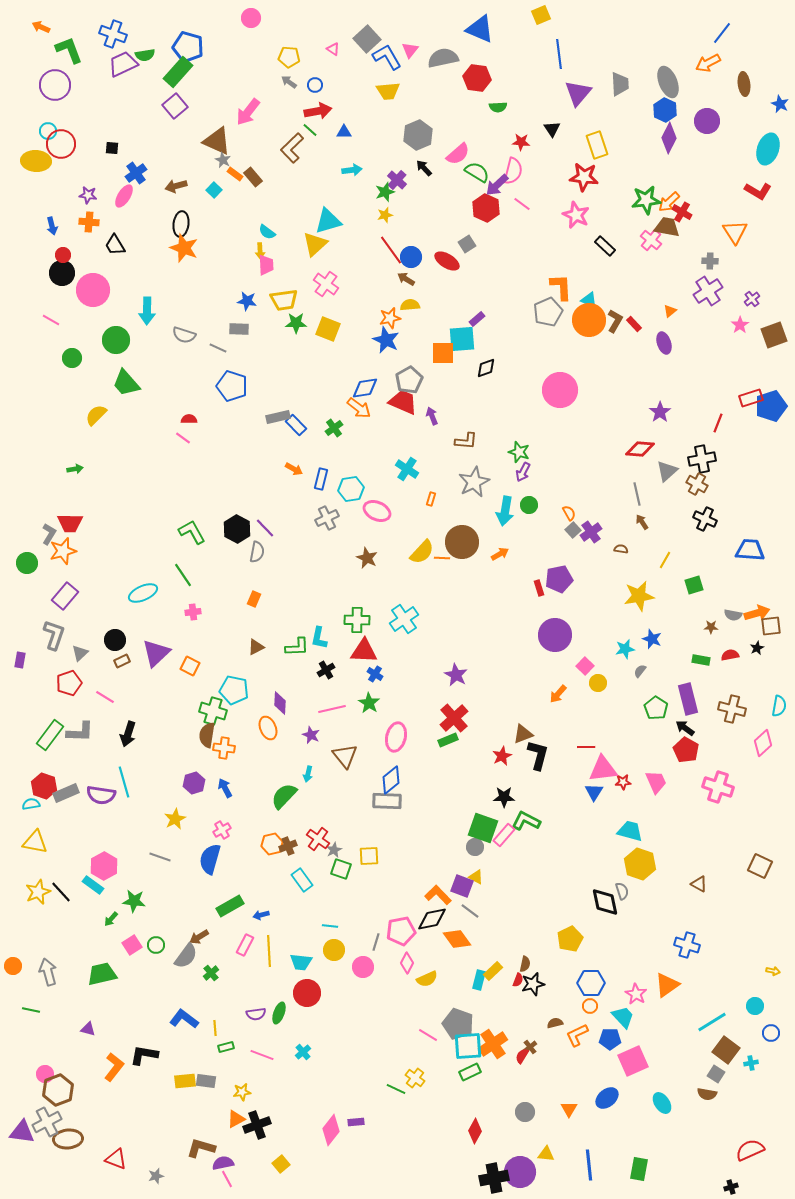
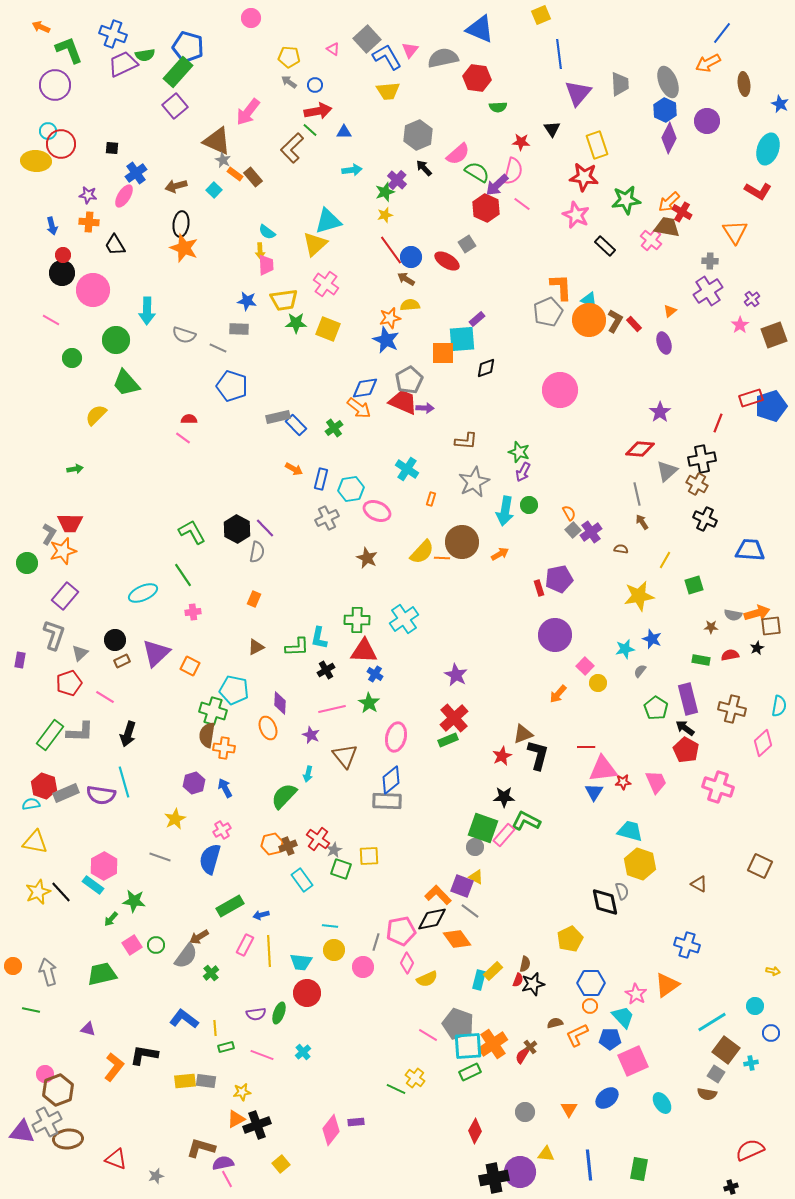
green star at (646, 200): moved 20 px left
purple arrow at (432, 416): moved 7 px left, 8 px up; rotated 114 degrees clockwise
